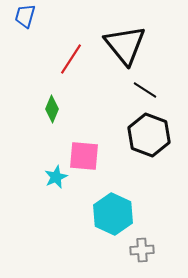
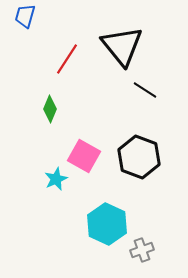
black triangle: moved 3 px left, 1 px down
red line: moved 4 px left
green diamond: moved 2 px left
black hexagon: moved 10 px left, 22 px down
pink square: rotated 24 degrees clockwise
cyan star: moved 2 px down
cyan hexagon: moved 6 px left, 10 px down
gray cross: rotated 15 degrees counterclockwise
